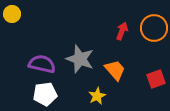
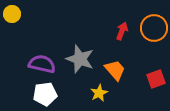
yellow star: moved 2 px right, 3 px up
